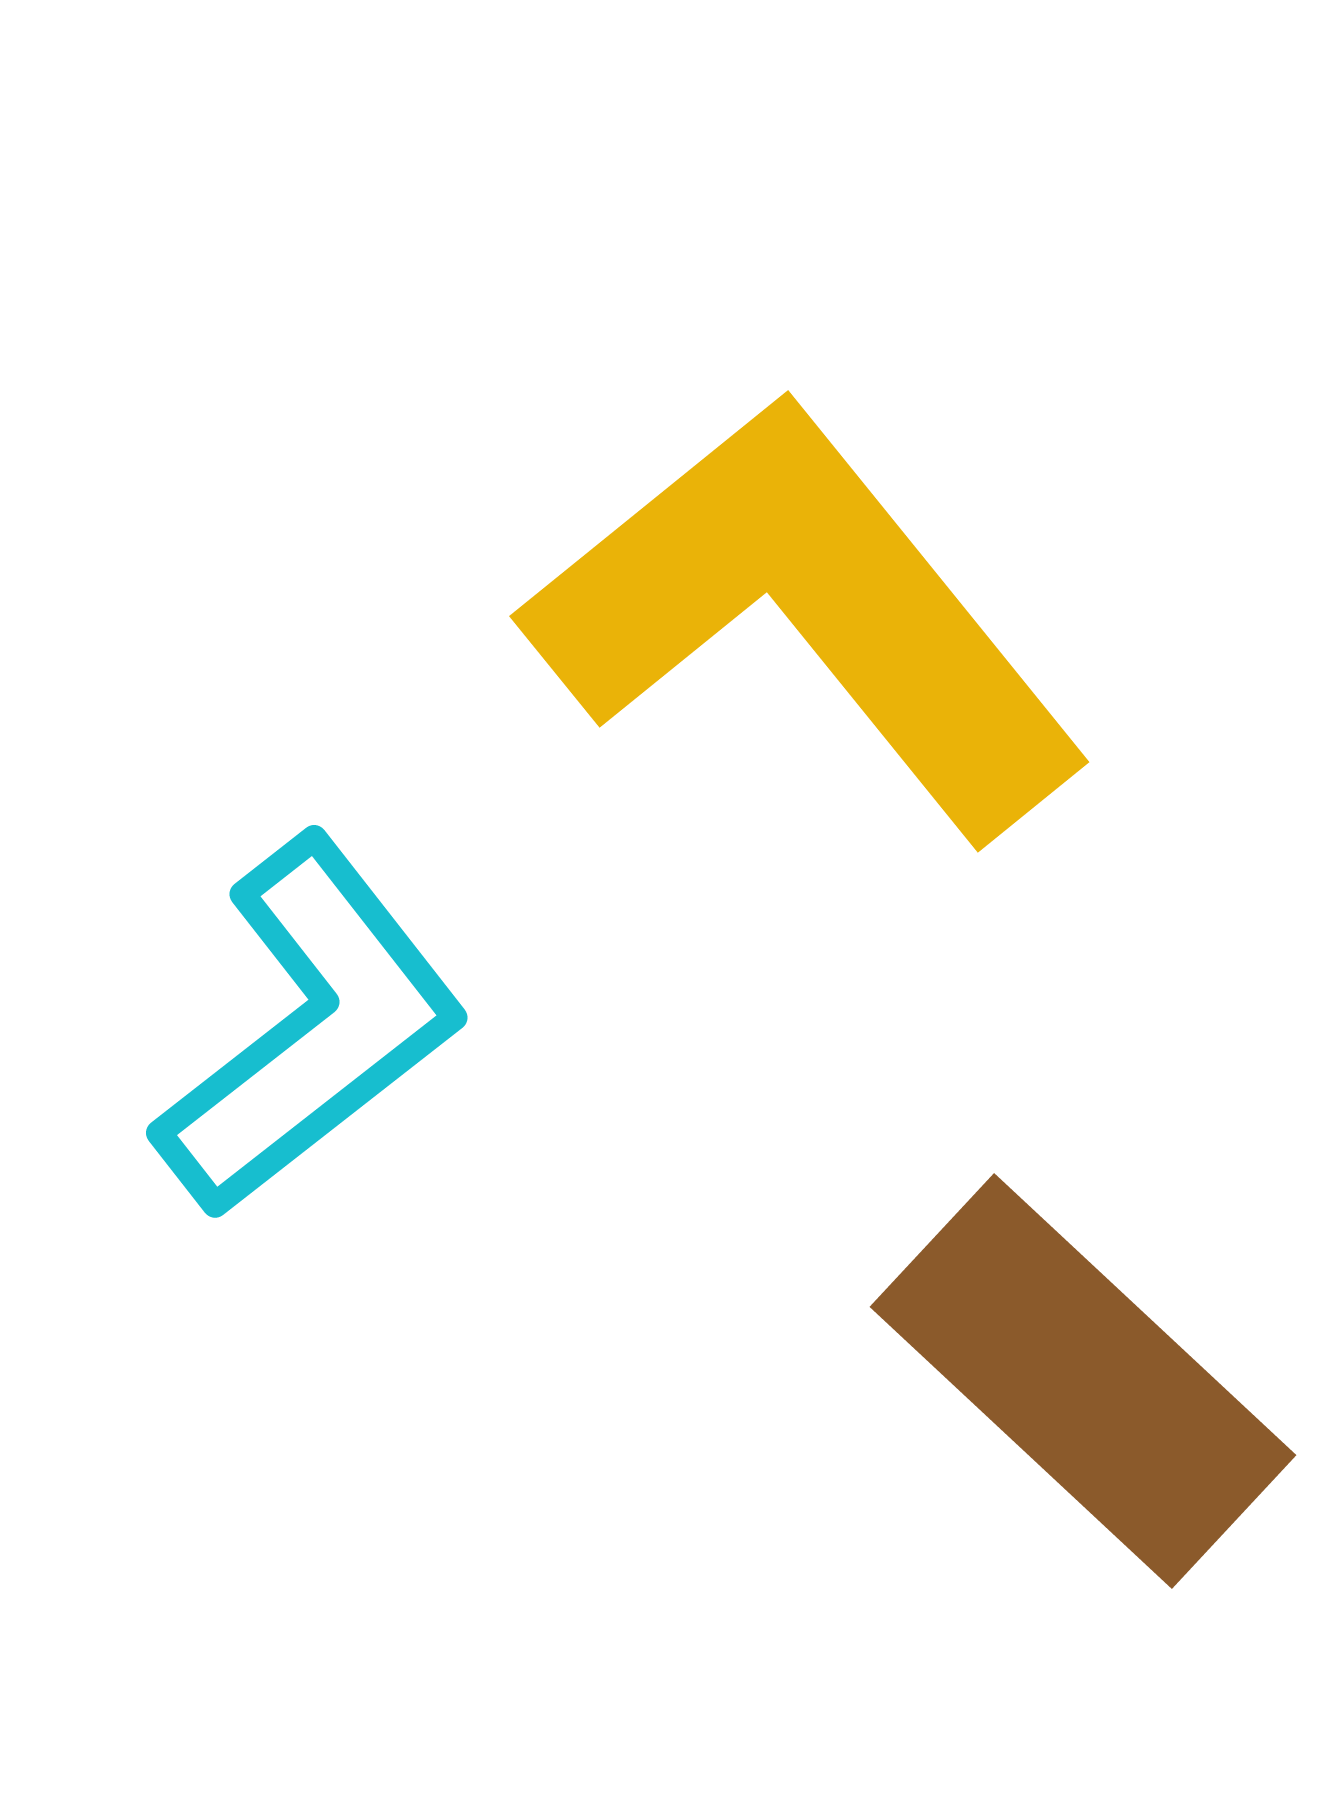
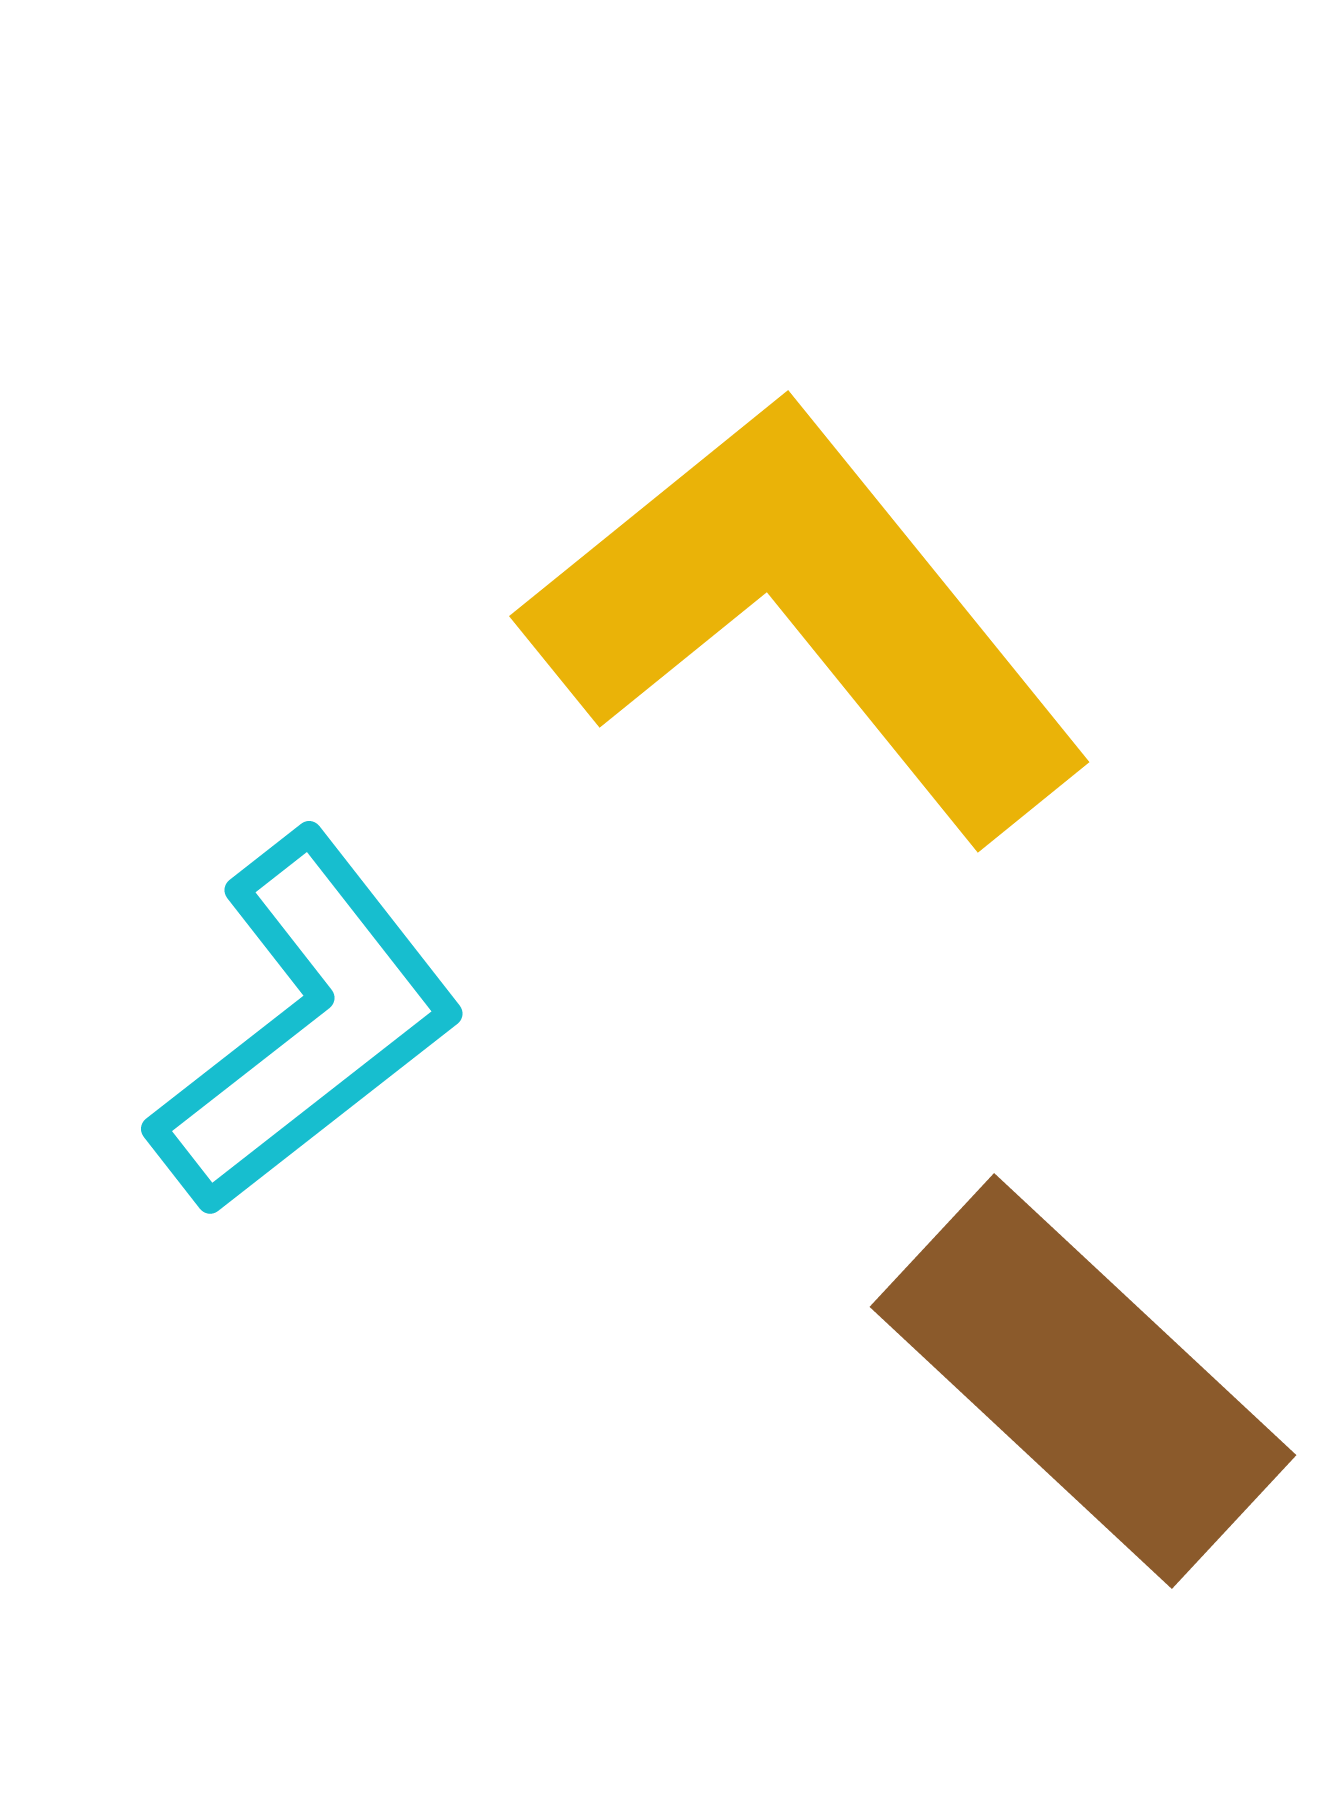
cyan L-shape: moved 5 px left, 4 px up
